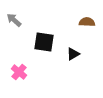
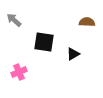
pink cross: rotated 28 degrees clockwise
